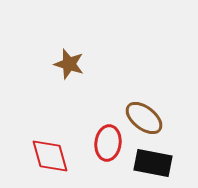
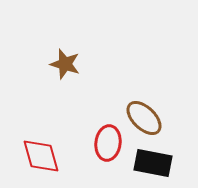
brown star: moved 4 px left
brown ellipse: rotated 6 degrees clockwise
red diamond: moved 9 px left
